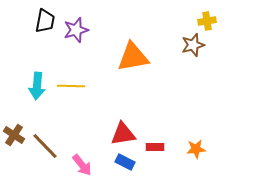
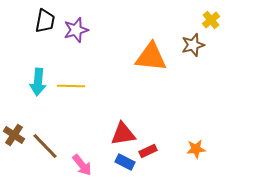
yellow cross: moved 4 px right, 1 px up; rotated 30 degrees counterclockwise
orange triangle: moved 18 px right; rotated 16 degrees clockwise
cyan arrow: moved 1 px right, 4 px up
red rectangle: moved 7 px left, 4 px down; rotated 24 degrees counterclockwise
